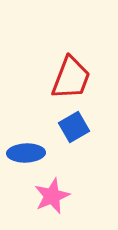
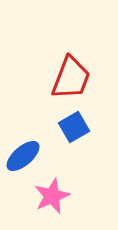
blue ellipse: moved 3 px left, 3 px down; rotated 39 degrees counterclockwise
